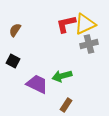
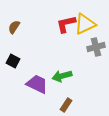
brown semicircle: moved 1 px left, 3 px up
gray cross: moved 7 px right, 3 px down
